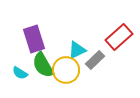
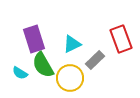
red rectangle: moved 2 px right, 2 px down; rotated 68 degrees counterclockwise
cyan triangle: moved 5 px left, 6 px up
yellow circle: moved 4 px right, 8 px down
